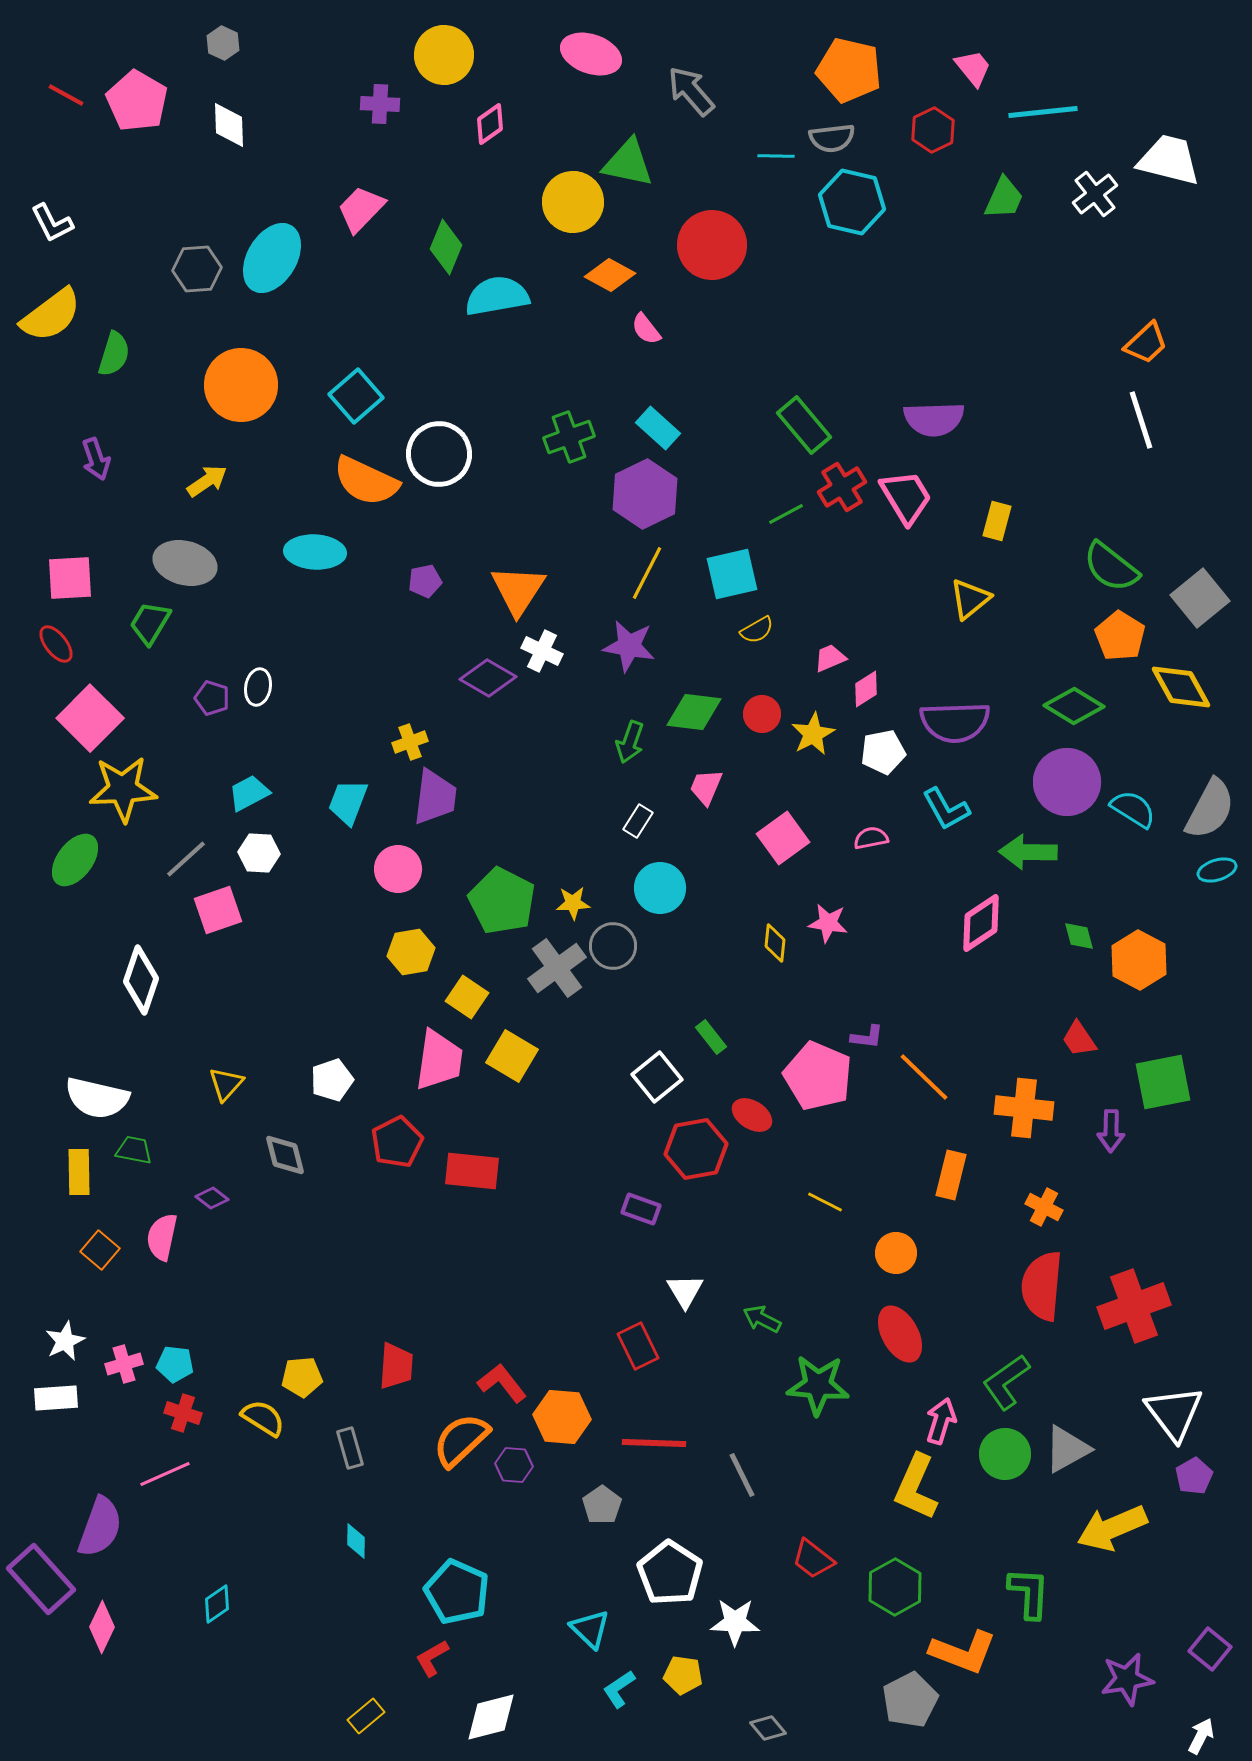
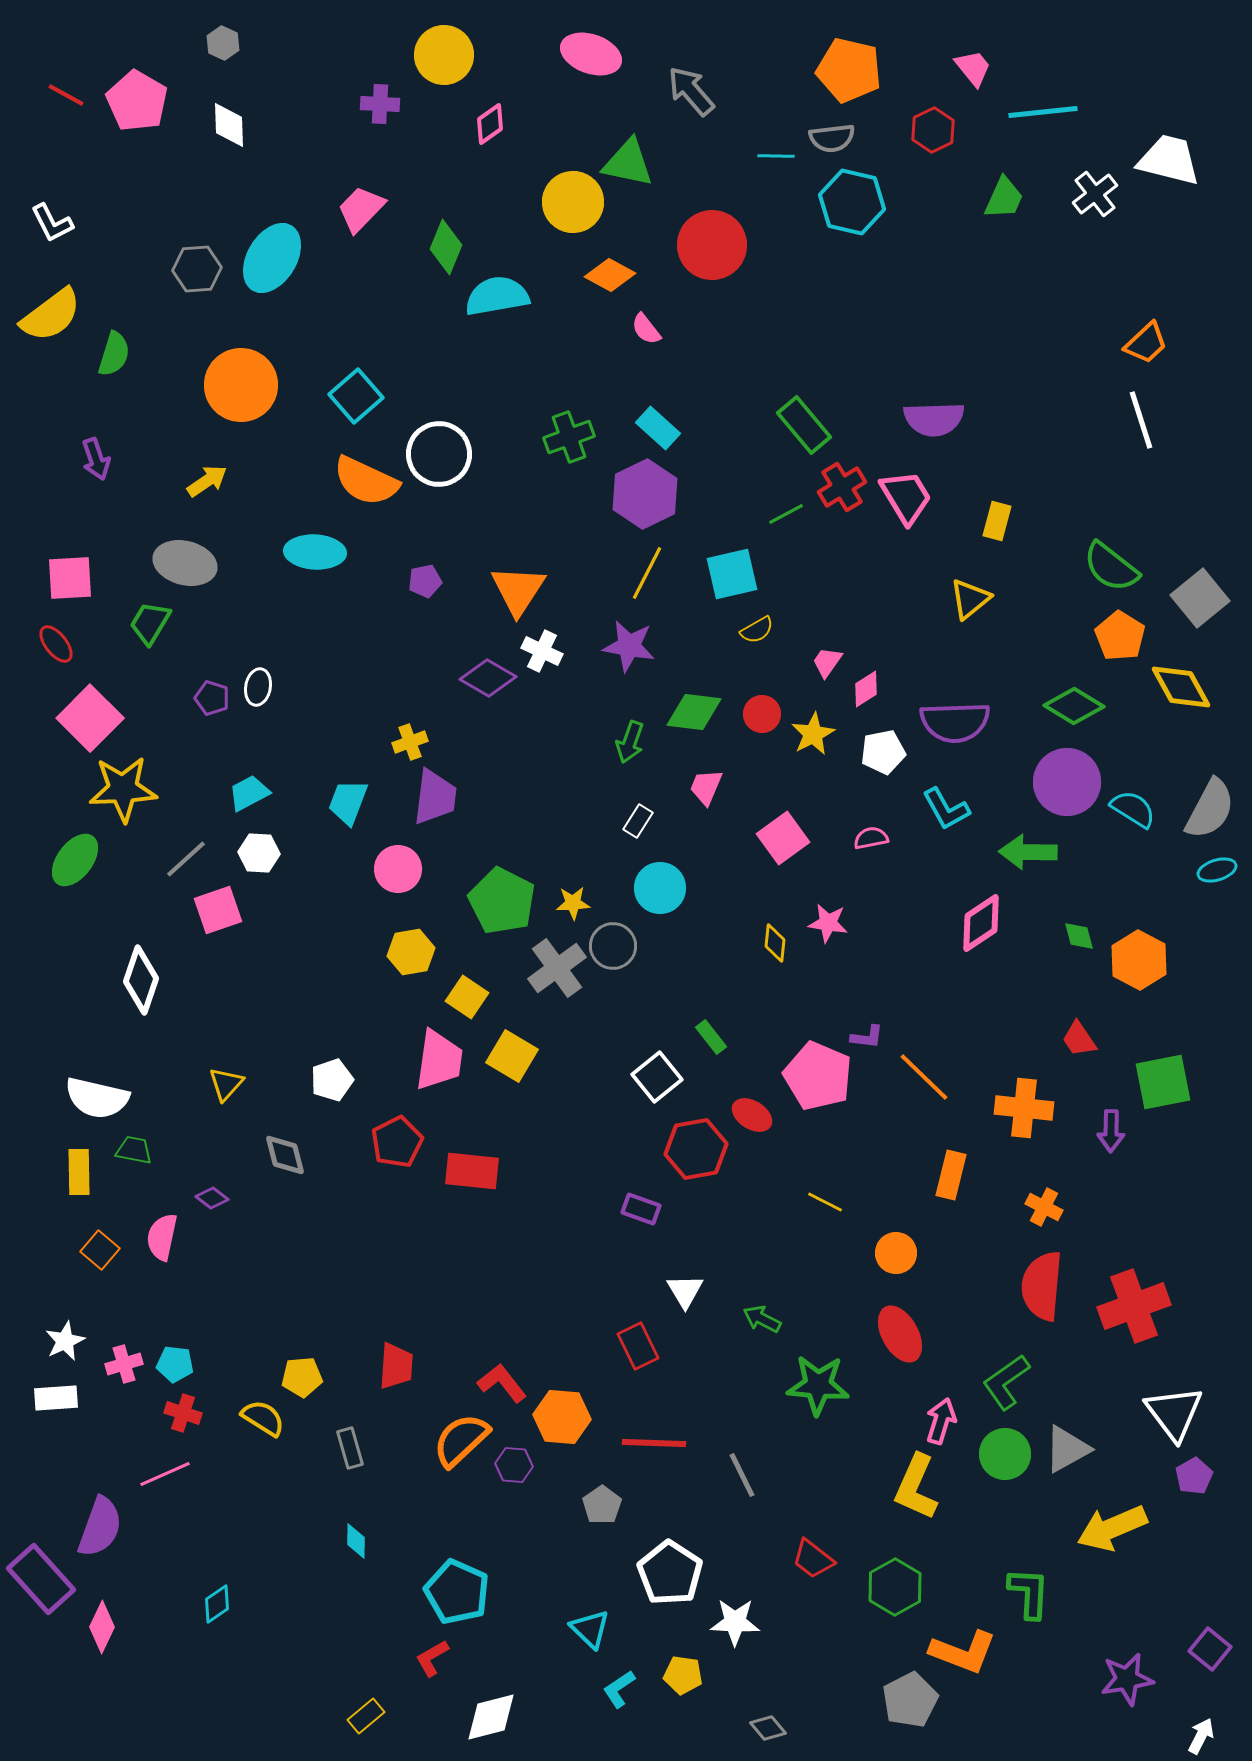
pink trapezoid at (830, 658): moved 3 px left, 4 px down; rotated 32 degrees counterclockwise
